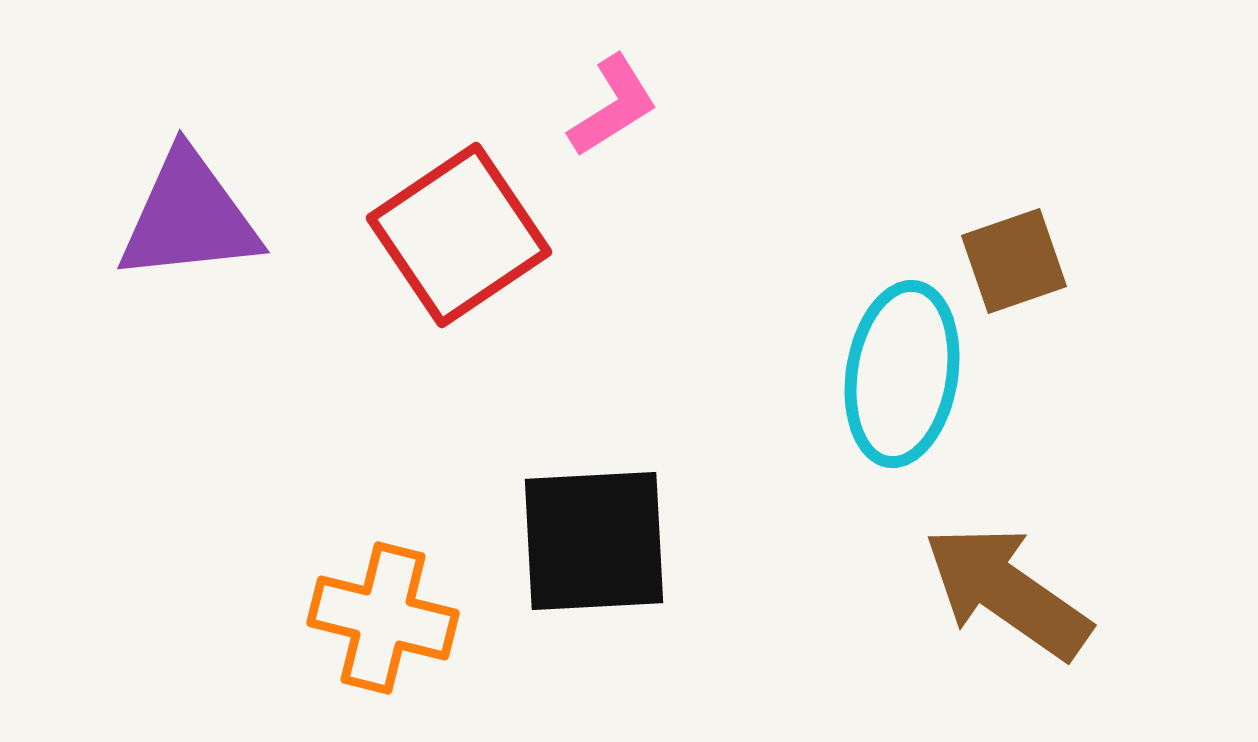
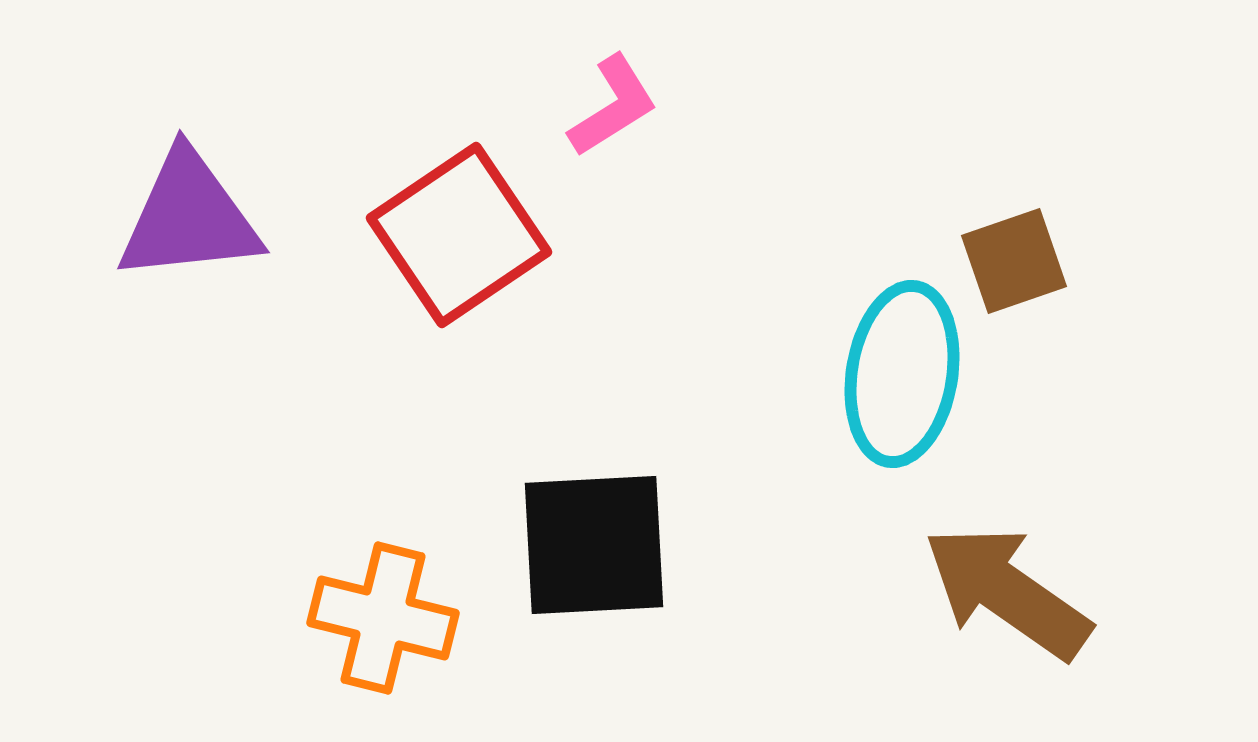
black square: moved 4 px down
